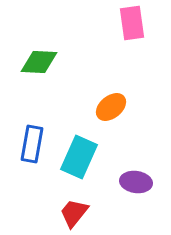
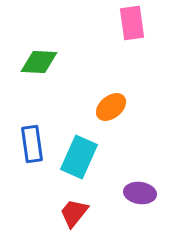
blue rectangle: rotated 18 degrees counterclockwise
purple ellipse: moved 4 px right, 11 px down
